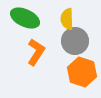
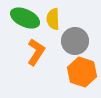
yellow semicircle: moved 14 px left
